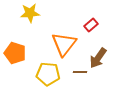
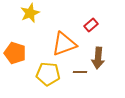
yellow star: rotated 18 degrees counterclockwise
orange triangle: rotated 32 degrees clockwise
brown arrow: rotated 30 degrees counterclockwise
